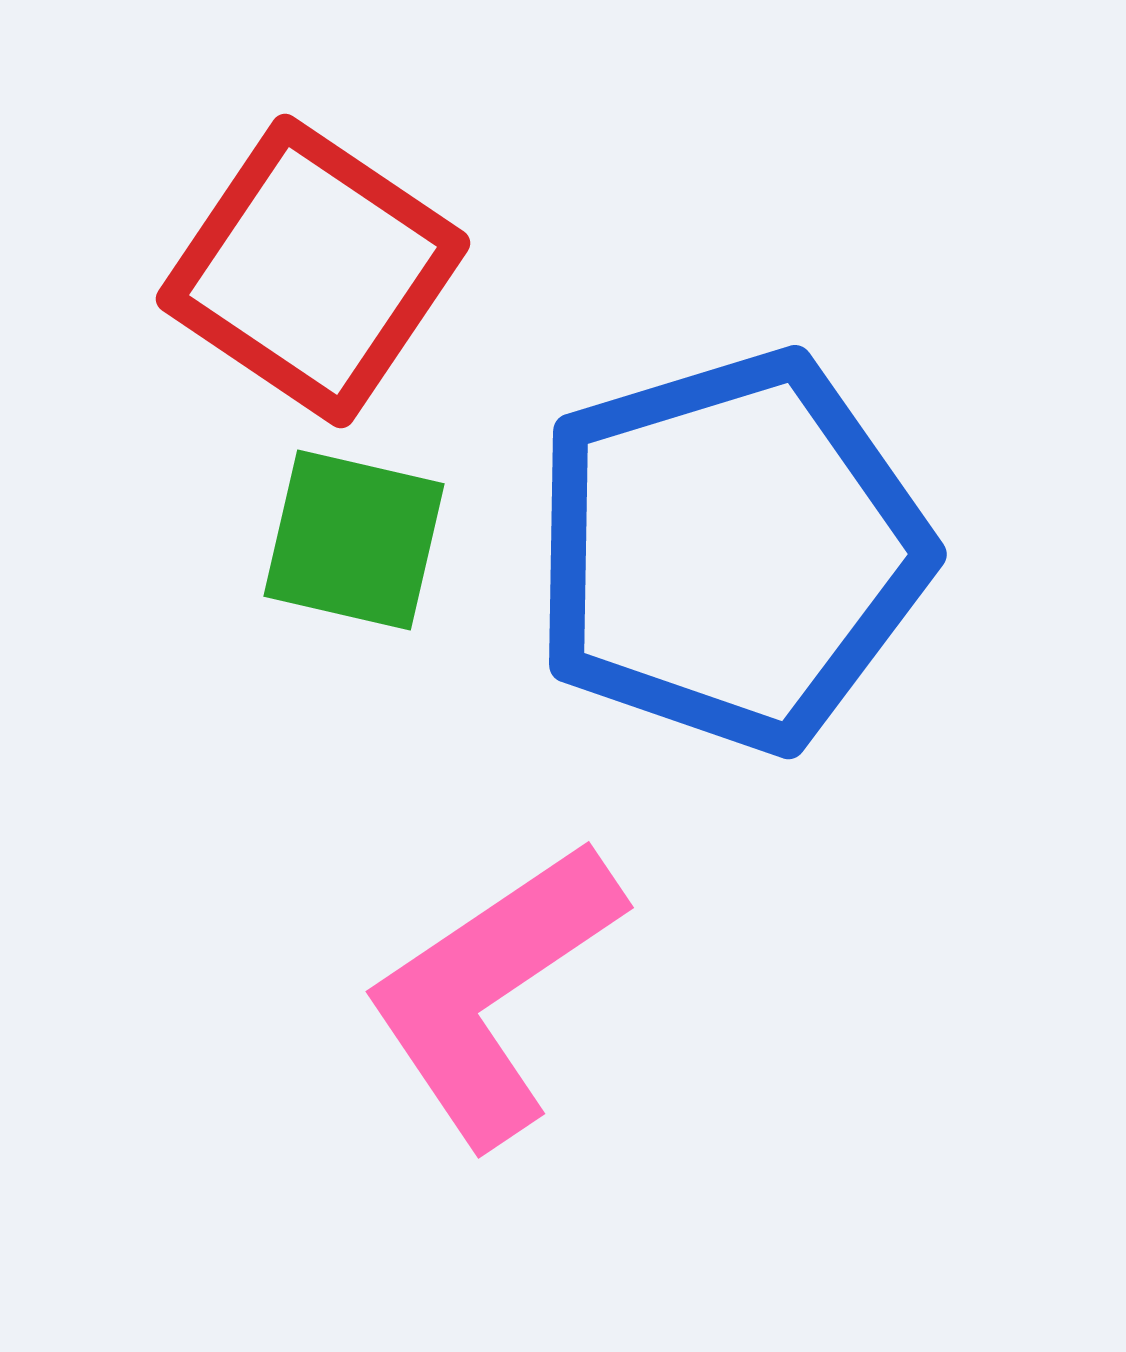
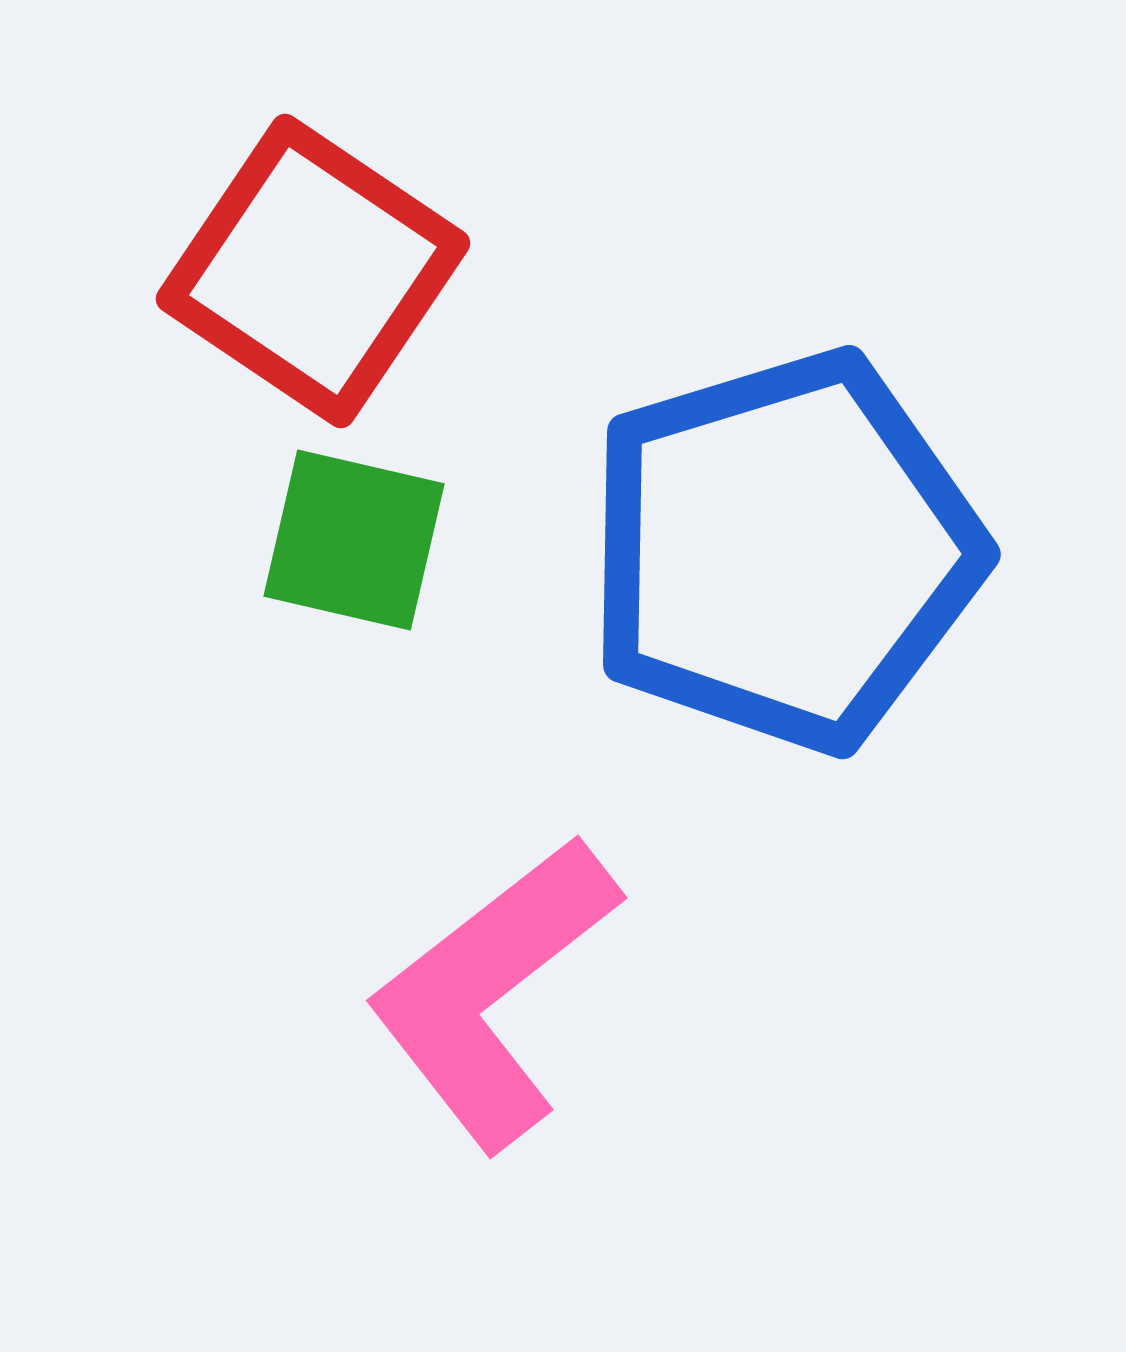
blue pentagon: moved 54 px right
pink L-shape: rotated 4 degrees counterclockwise
